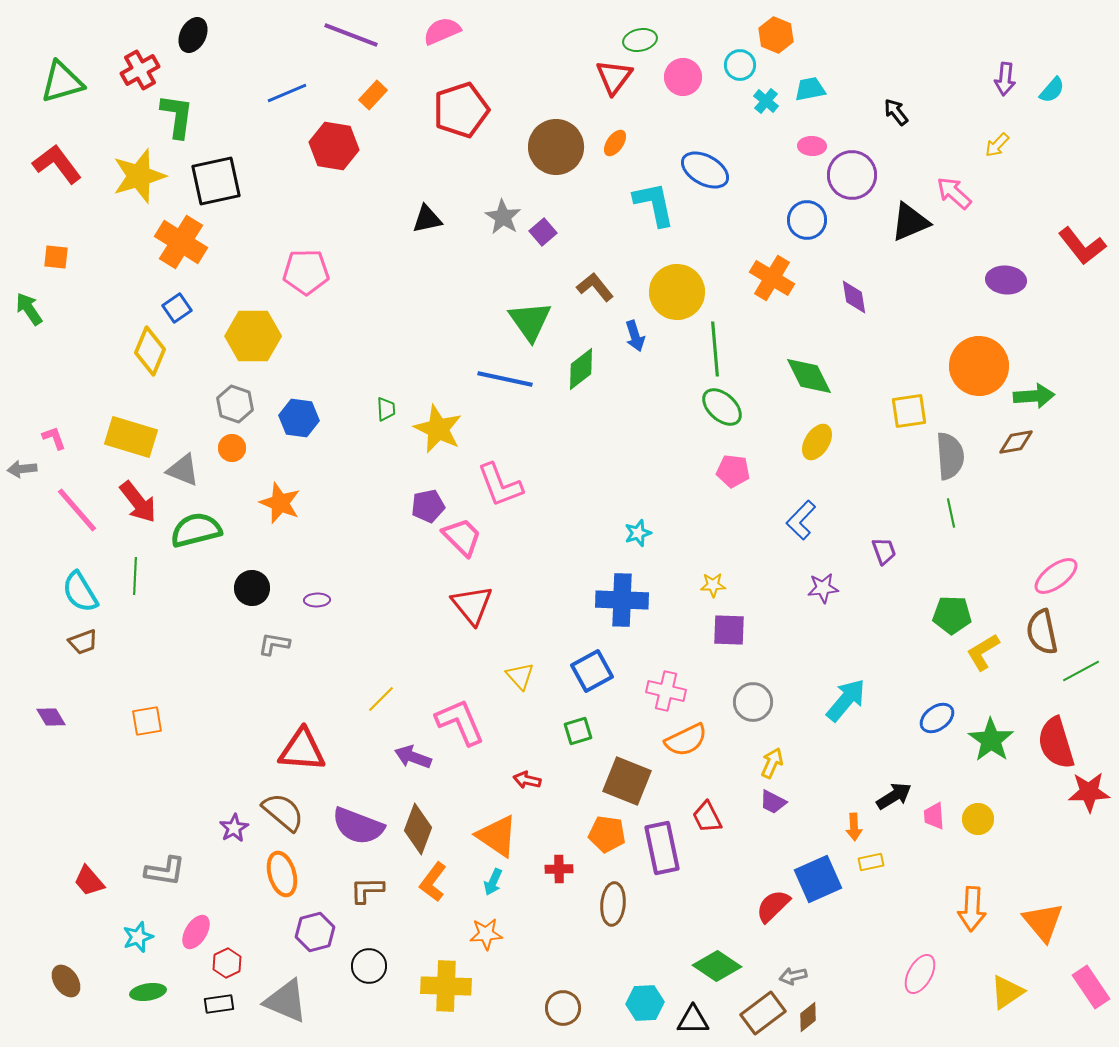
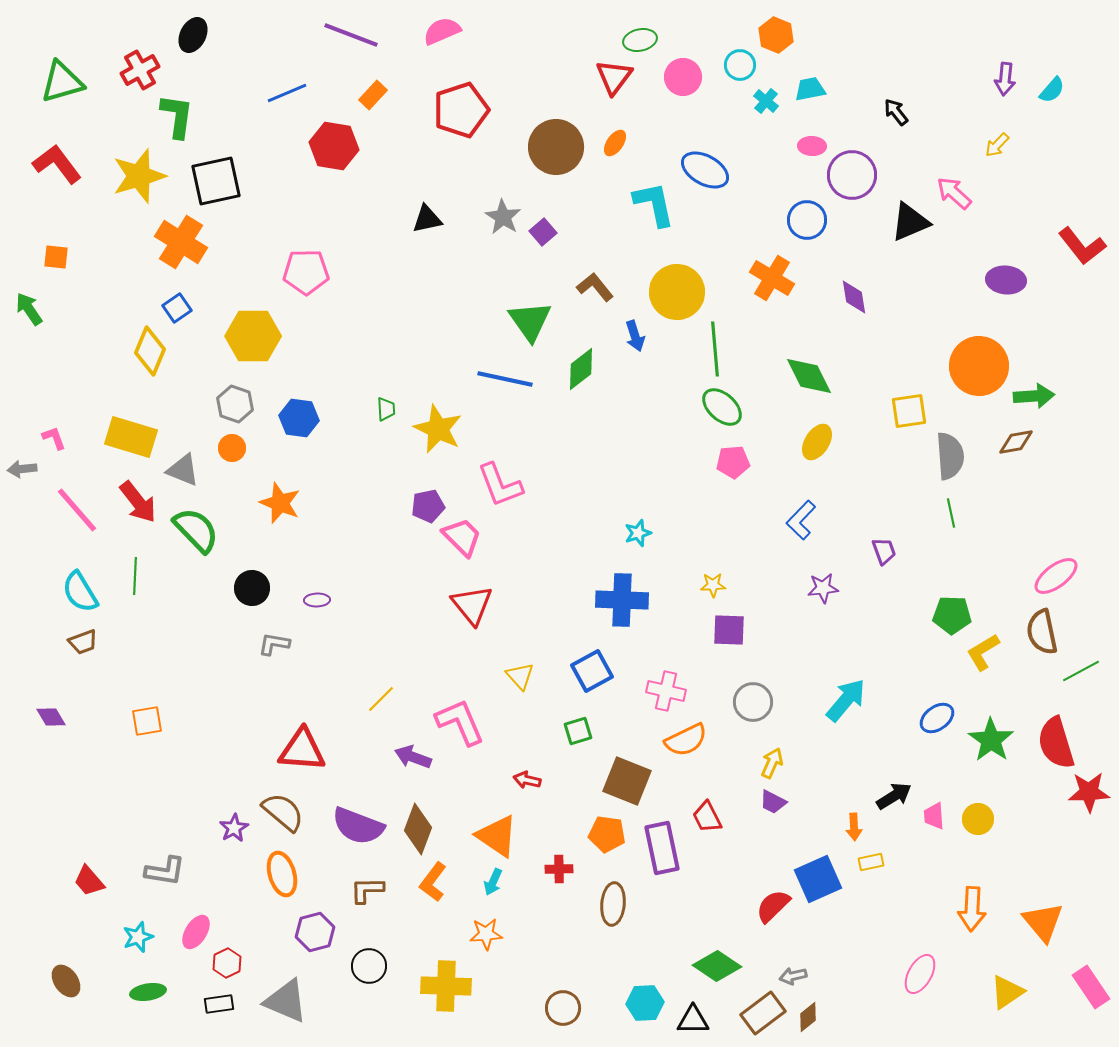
pink pentagon at (733, 471): moved 9 px up; rotated 12 degrees counterclockwise
green semicircle at (196, 530): rotated 60 degrees clockwise
